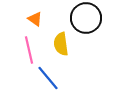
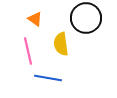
pink line: moved 1 px left, 1 px down
blue line: rotated 40 degrees counterclockwise
